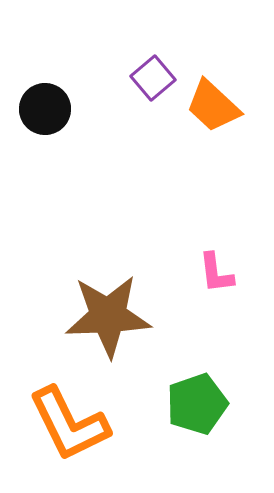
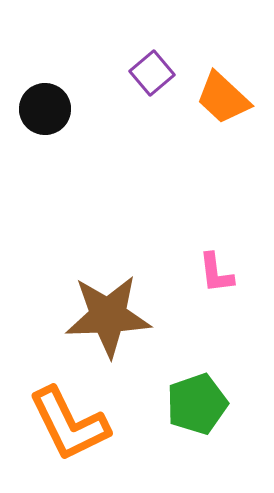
purple square: moved 1 px left, 5 px up
orange trapezoid: moved 10 px right, 8 px up
